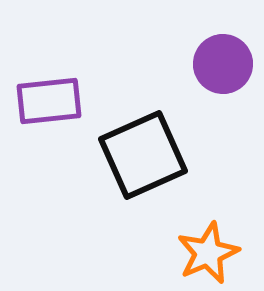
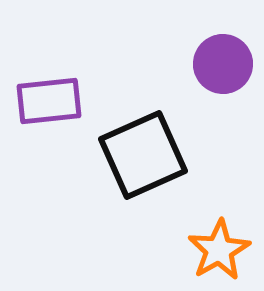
orange star: moved 11 px right, 3 px up; rotated 6 degrees counterclockwise
